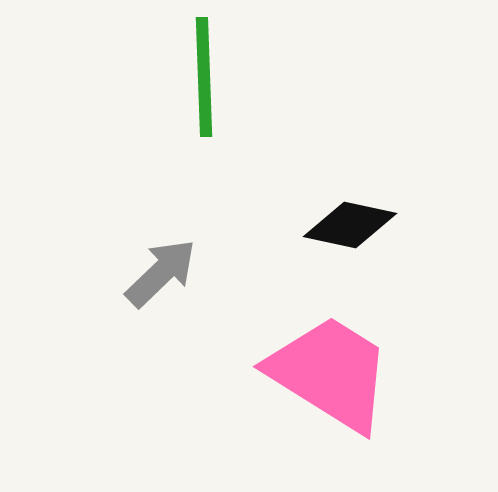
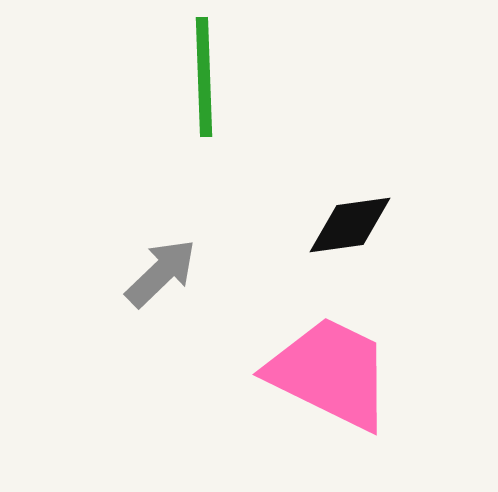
black diamond: rotated 20 degrees counterclockwise
pink trapezoid: rotated 6 degrees counterclockwise
